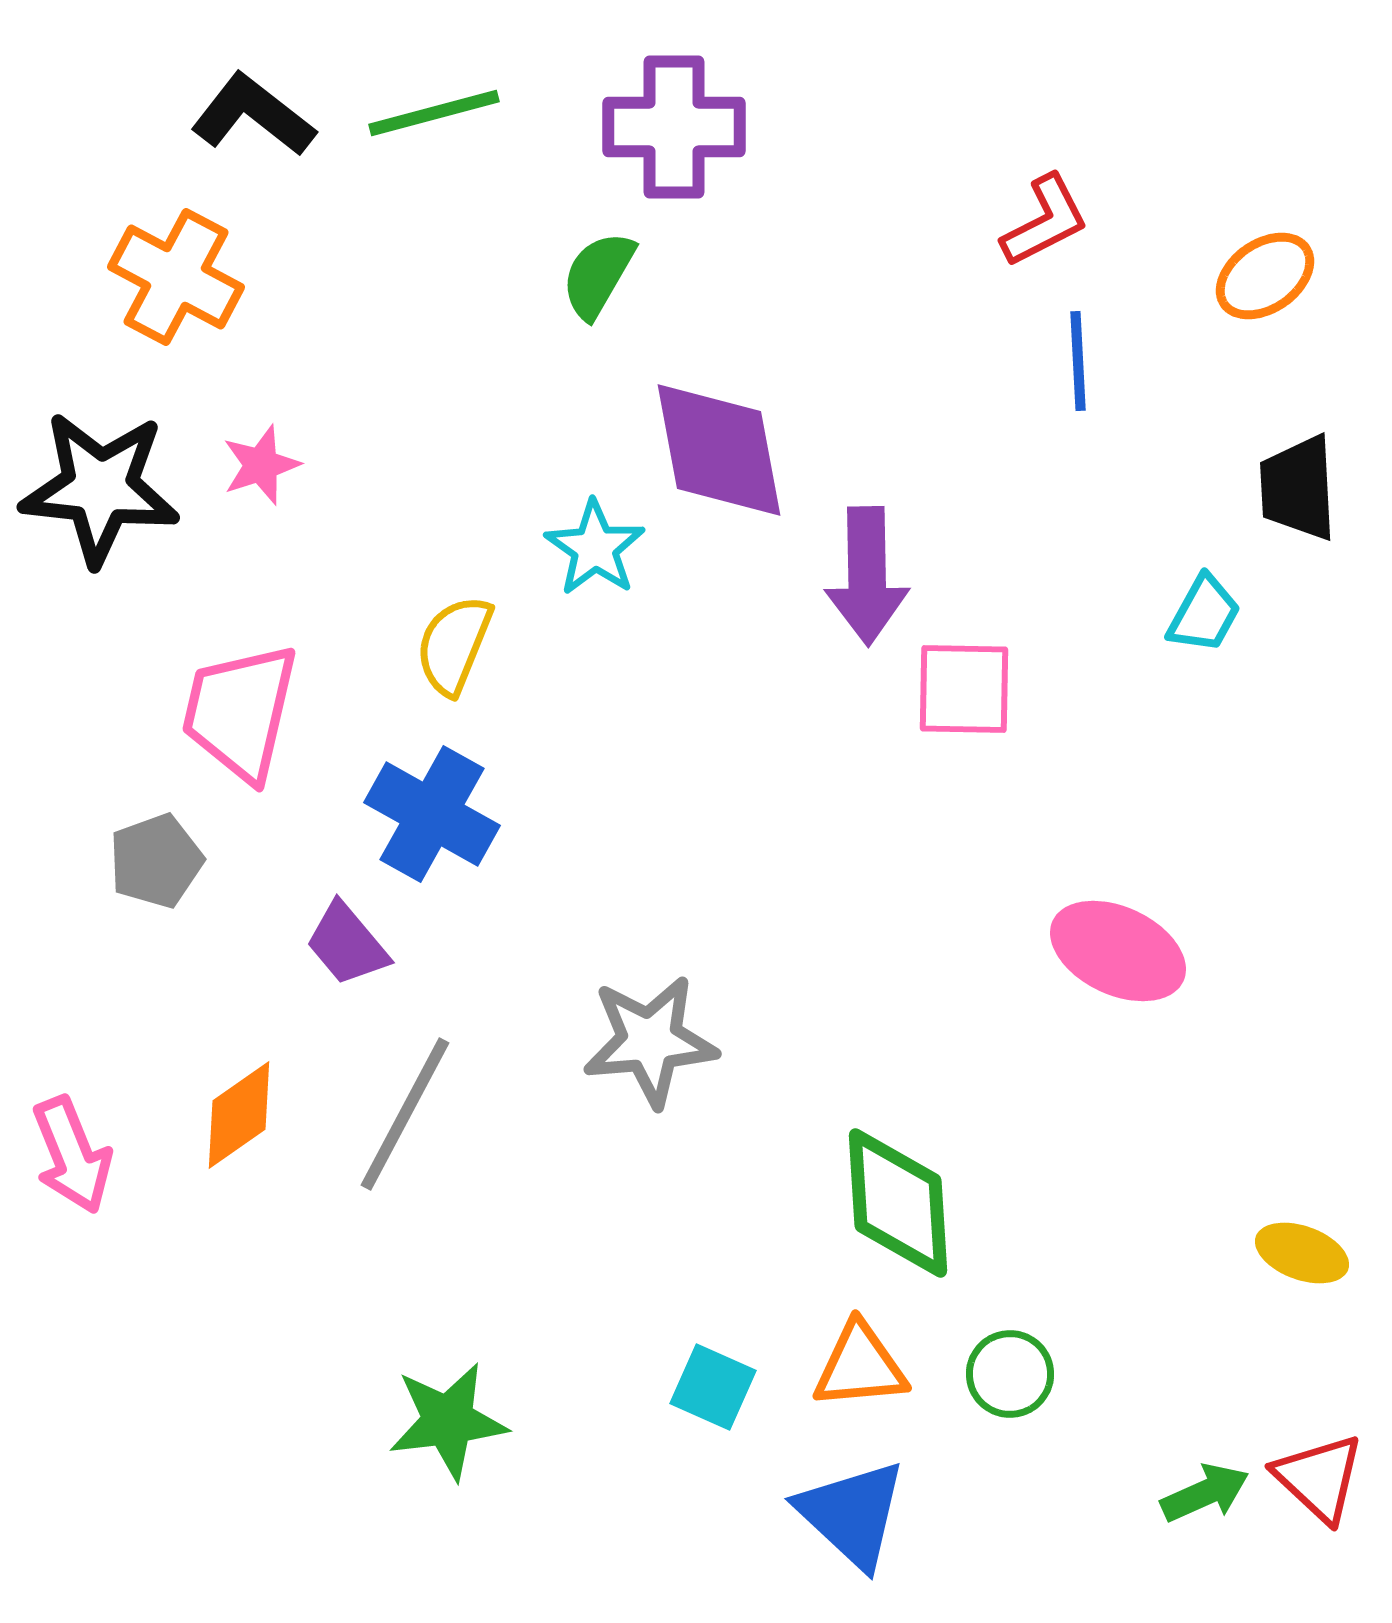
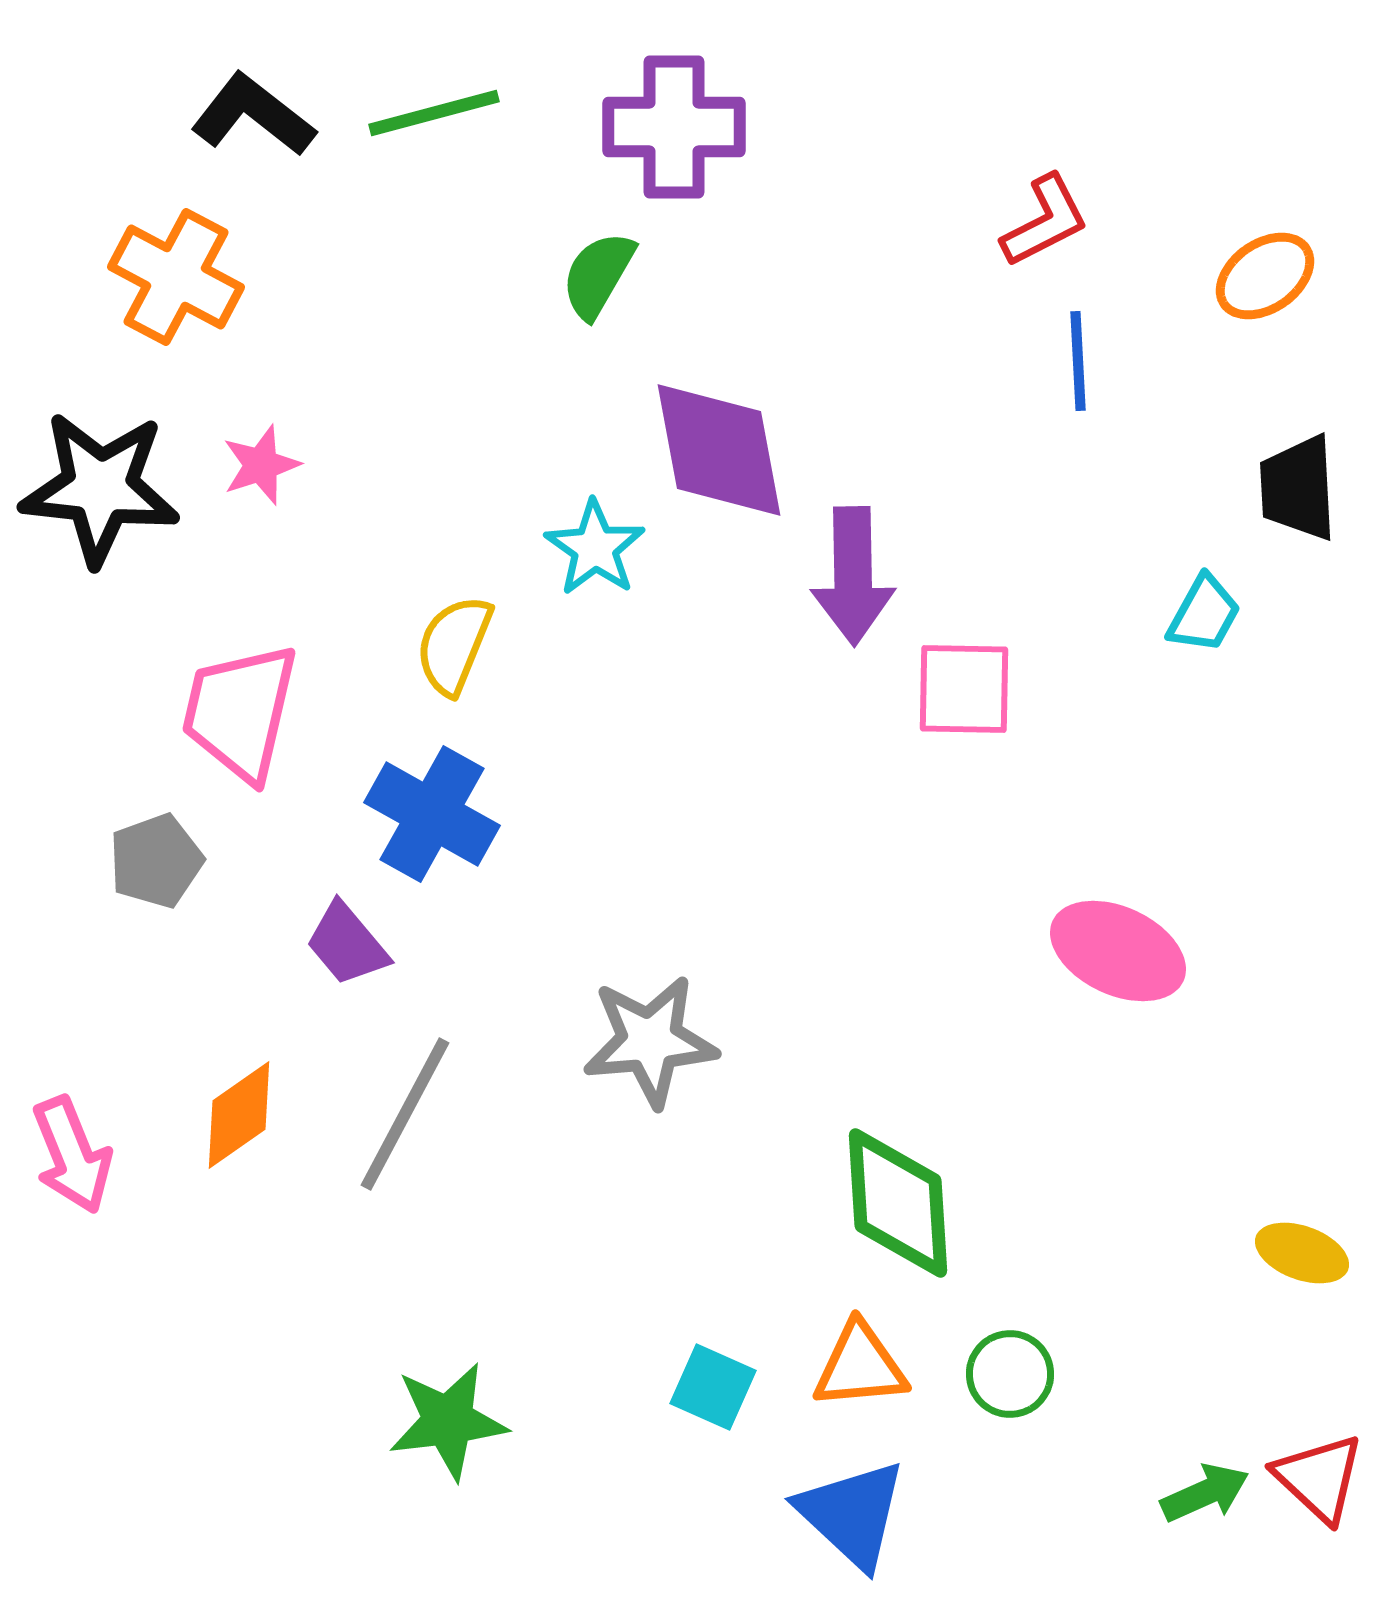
purple arrow: moved 14 px left
